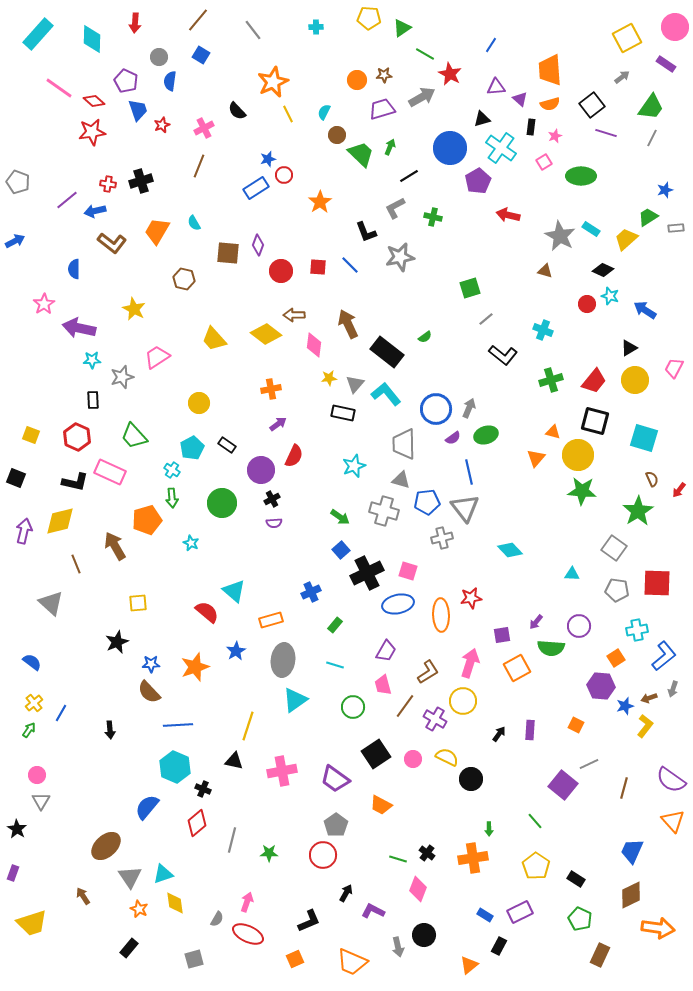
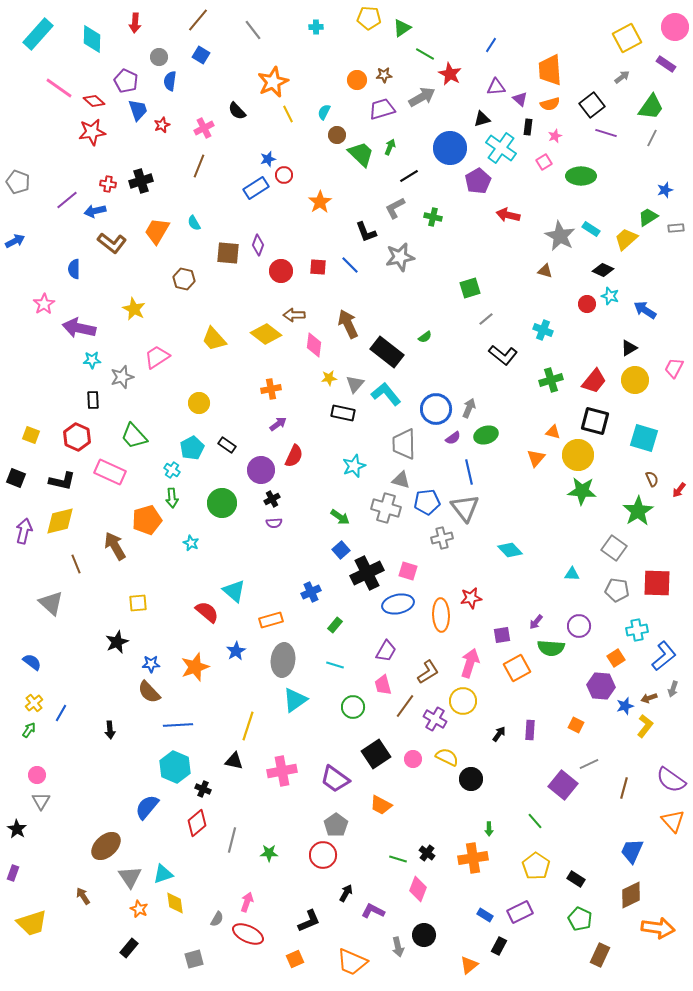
black rectangle at (531, 127): moved 3 px left
black L-shape at (75, 482): moved 13 px left, 1 px up
gray cross at (384, 511): moved 2 px right, 3 px up
